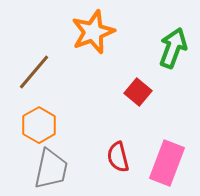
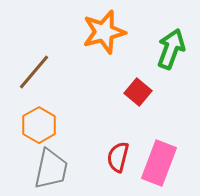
orange star: moved 11 px right; rotated 6 degrees clockwise
green arrow: moved 2 px left, 1 px down
red semicircle: rotated 28 degrees clockwise
pink rectangle: moved 8 px left
